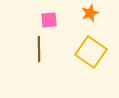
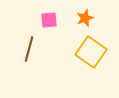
orange star: moved 5 px left, 5 px down
brown line: moved 10 px left; rotated 15 degrees clockwise
